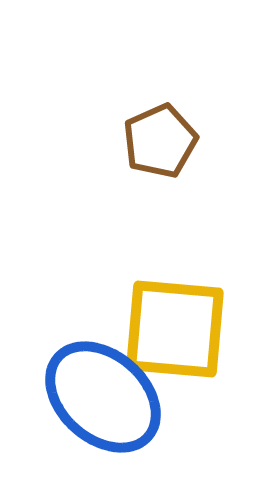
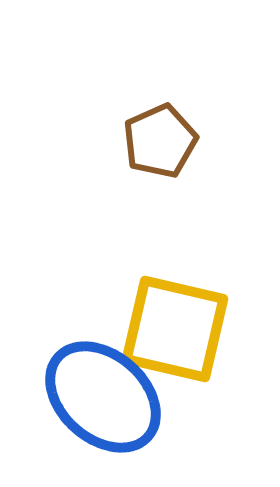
yellow square: rotated 8 degrees clockwise
